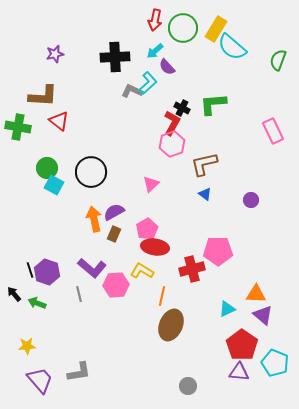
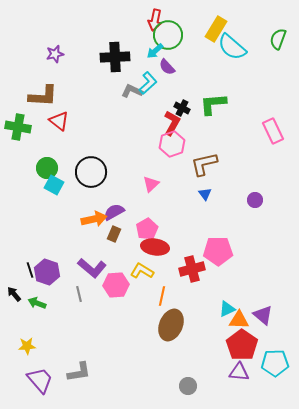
green circle at (183, 28): moved 15 px left, 7 px down
green semicircle at (278, 60): moved 21 px up
blue triangle at (205, 194): rotated 16 degrees clockwise
purple circle at (251, 200): moved 4 px right
orange arrow at (94, 219): rotated 90 degrees clockwise
orange triangle at (256, 294): moved 17 px left, 26 px down
cyan pentagon at (275, 363): rotated 24 degrees counterclockwise
